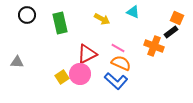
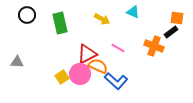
orange square: rotated 16 degrees counterclockwise
orange semicircle: moved 23 px left, 3 px down
